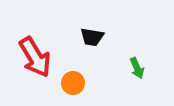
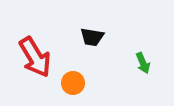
green arrow: moved 6 px right, 5 px up
